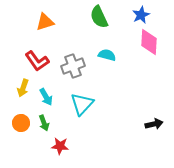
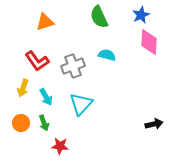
cyan triangle: moved 1 px left
